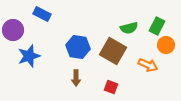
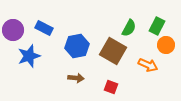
blue rectangle: moved 2 px right, 14 px down
green semicircle: rotated 48 degrees counterclockwise
blue hexagon: moved 1 px left, 1 px up; rotated 20 degrees counterclockwise
brown arrow: rotated 84 degrees counterclockwise
